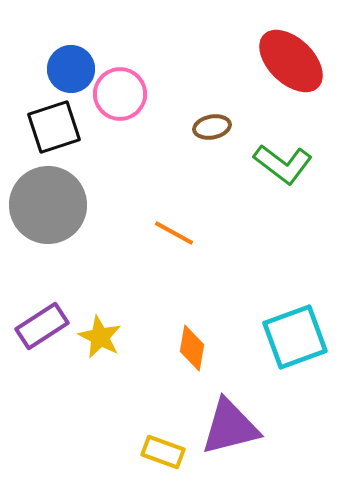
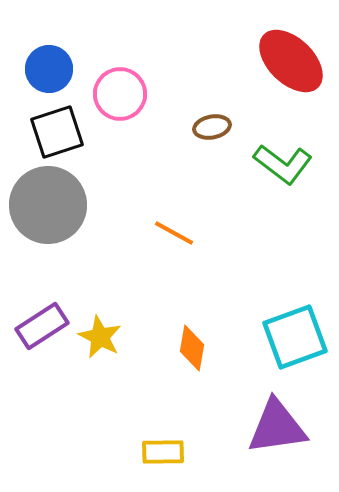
blue circle: moved 22 px left
black square: moved 3 px right, 5 px down
purple triangle: moved 47 px right; rotated 6 degrees clockwise
yellow rectangle: rotated 21 degrees counterclockwise
